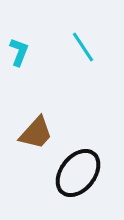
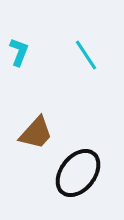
cyan line: moved 3 px right, 8 px down
